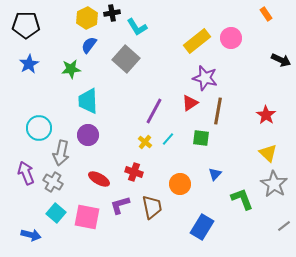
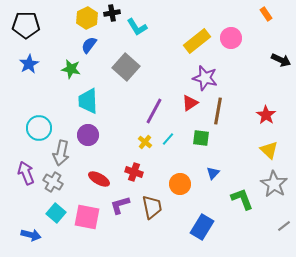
gray square: moved 8 px down
green star: rotated 18 degrees clockwise
yellow triangle: moved 1 px right, 3 px up
blue triangle: moved 2 px left, 1 px up
